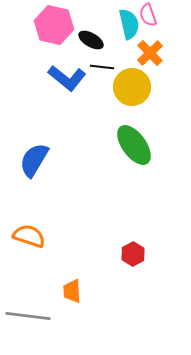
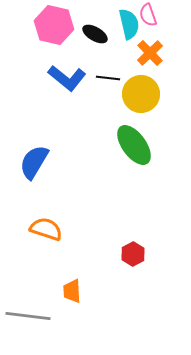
black ellipse: moved 4 px right, 6 px up
black line: moved 6 px right, 11 px down
yellow circle: moved 9 px right, 7 px down
blue semicircle: moved 2 px down
orange semicircle: moved 17 px right, 7 px up
